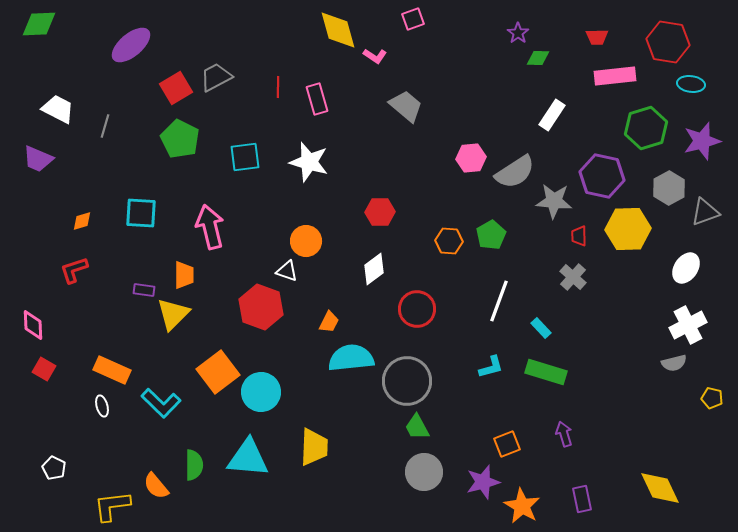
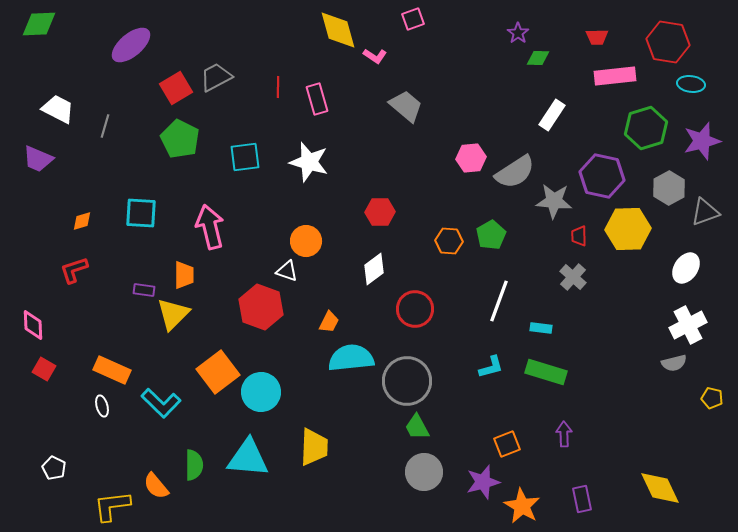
red circle at (417, 309): moved 2 px left
cyan rectangle at (541, 328): rotated 40 degrees counterclockwise
purple arrow at (564, 434): rotated 15 degrees clockwise
